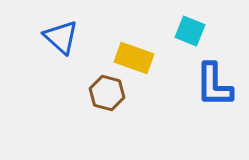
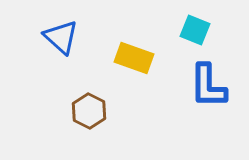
cyan square: moved 5 px right, 1 px up
blue L-shape: moved 6 px left, 1 px down
brown hexagon: moved 18 px left, 18 px down; rotated 12 degrees clockwise
